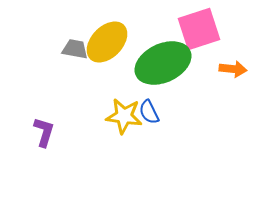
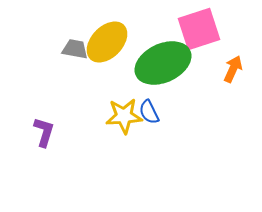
orange arrow: rotated 72 degrees counterclockwise
yellow star: rotated 12 degrees counterclockwise
